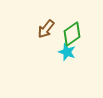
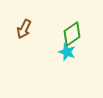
brown arrow: moved 22 px left; rotated 12 degrees counterclockwise
